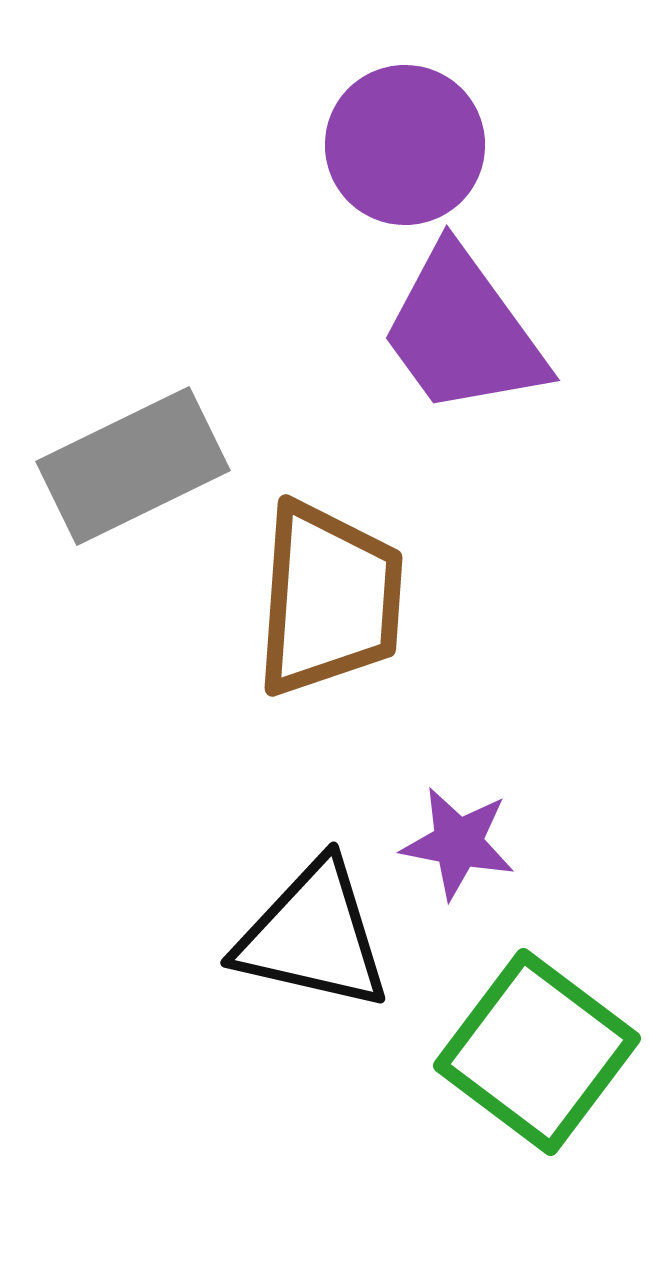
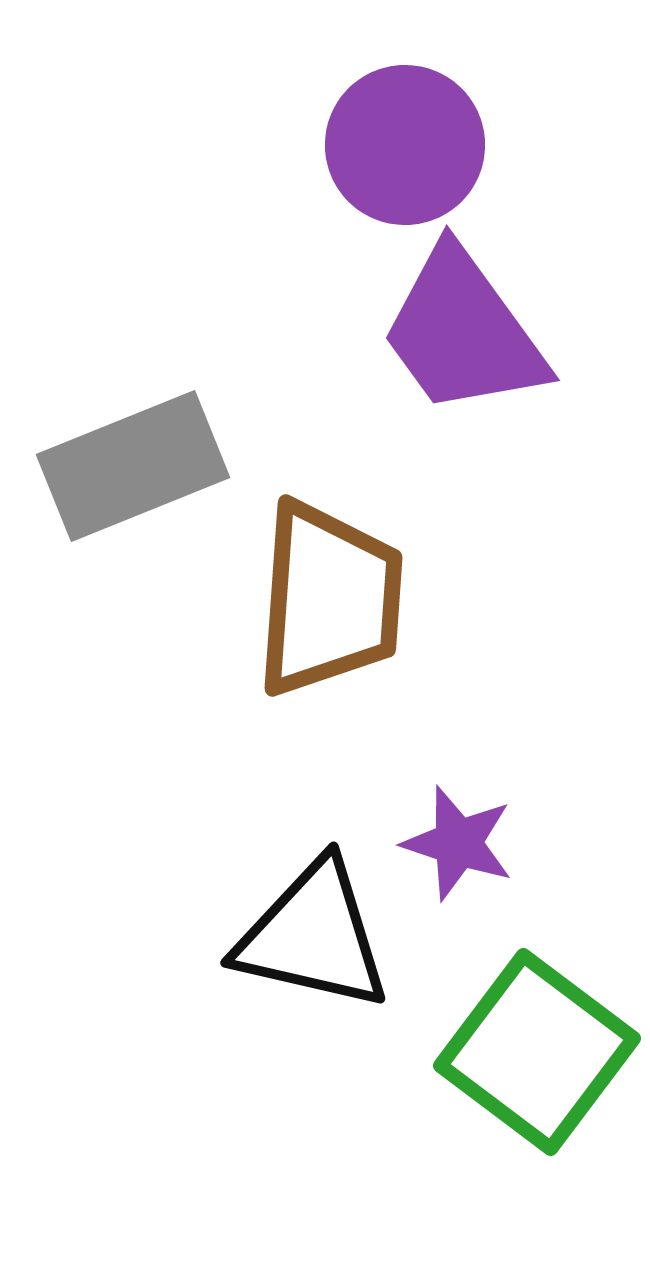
gray rectangle: rotated 4 degrees clockwise
purple star: rotated 7 degrees clockwise
